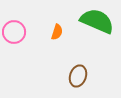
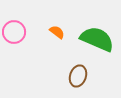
green semicircle: moved 18 px down
orange semicircle: rotated 70 degrees counterclockwise
